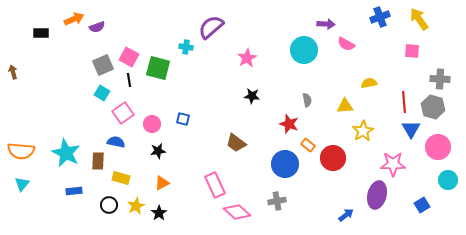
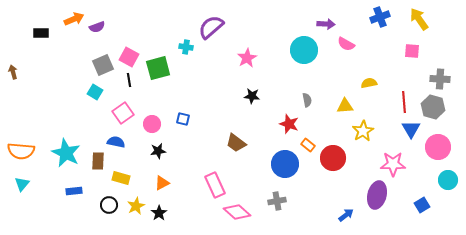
green square at (158, 68): rotated 30 degrees counterclockwise
cyan square at (102, 93): moved 7 px left, 1 px up
